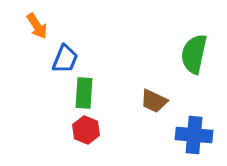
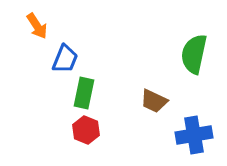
green rectangle: rotated 8 degrees clockwise
blue cross: rotated 15 degrees counterclockwise
